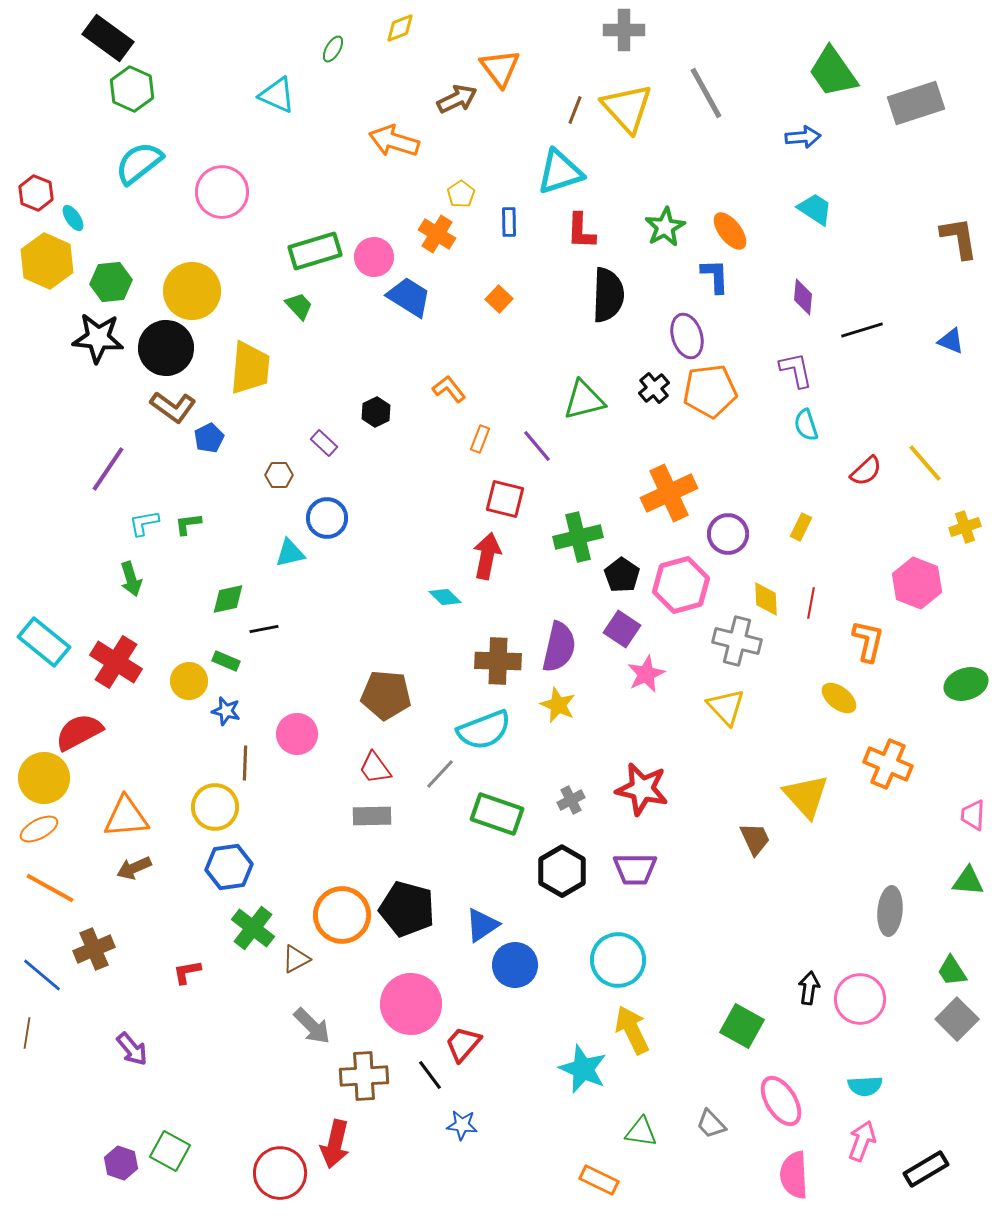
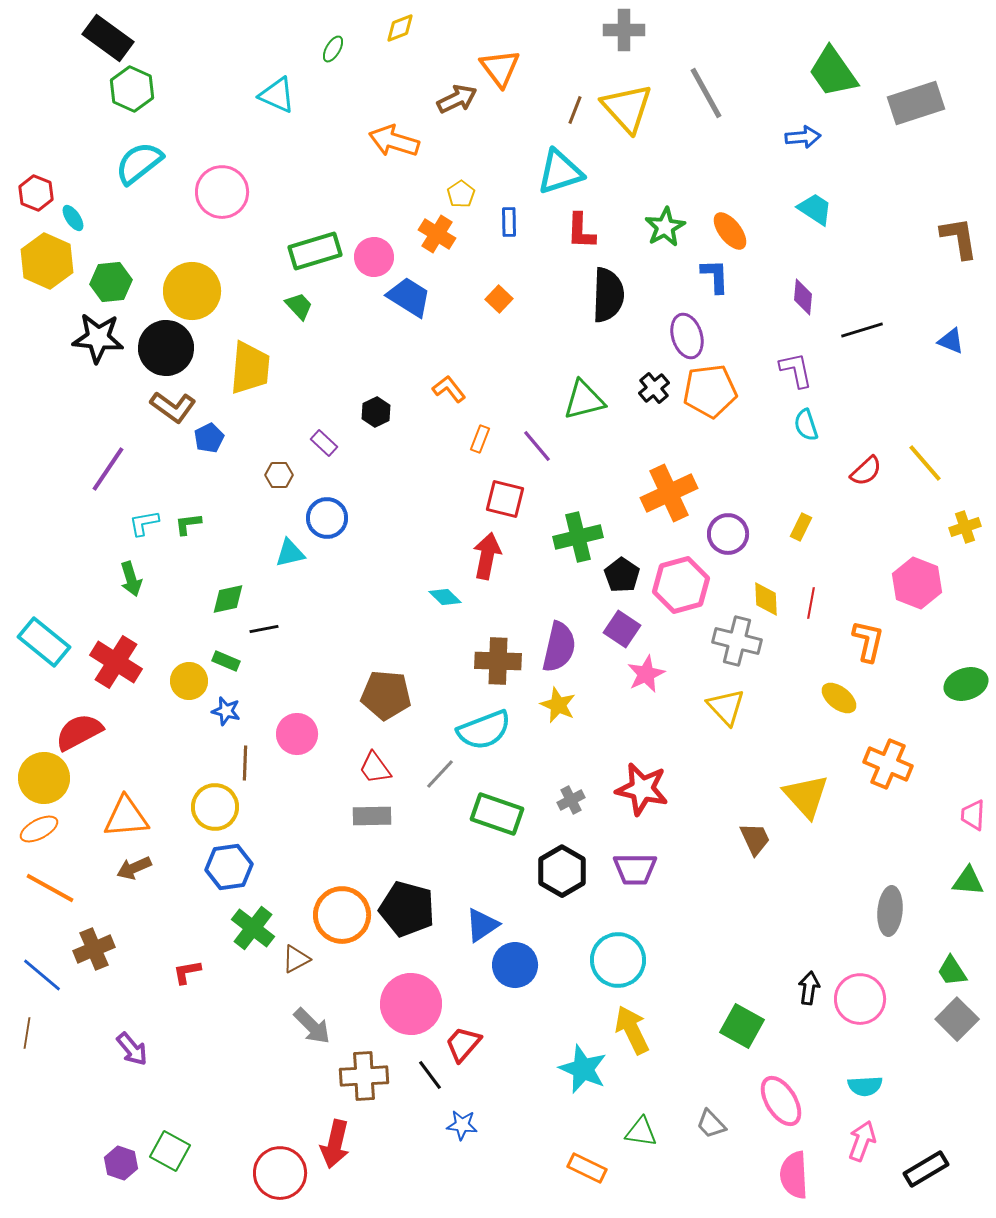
orange rectangle at (599, 1180): moved 12 px left, 12 px up
